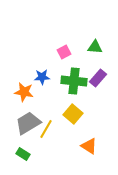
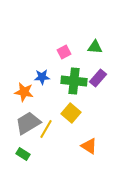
yellow square: moved 2 px left, 1 px up
